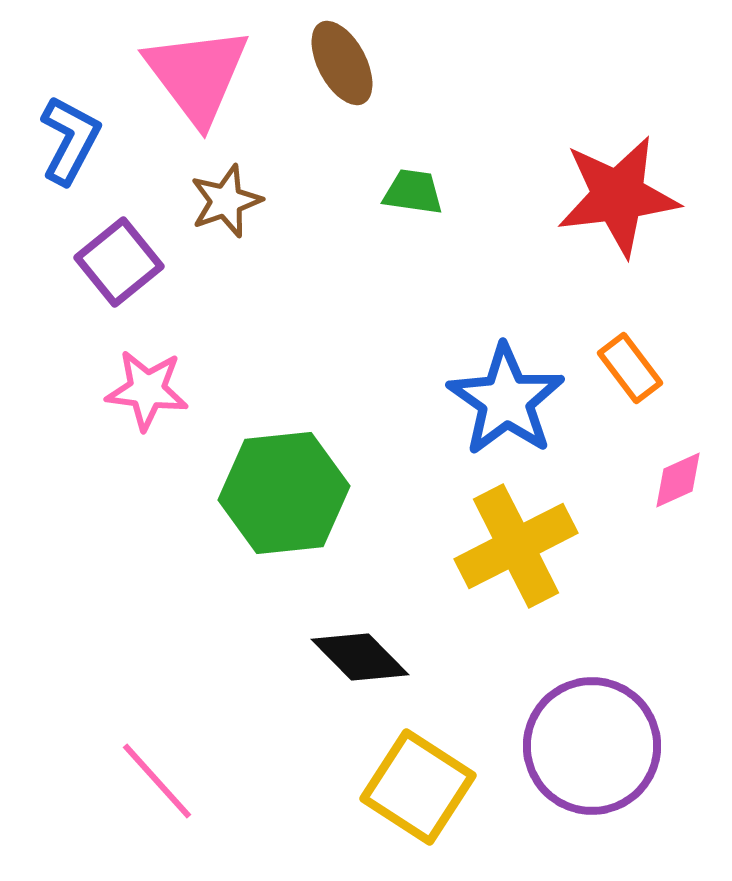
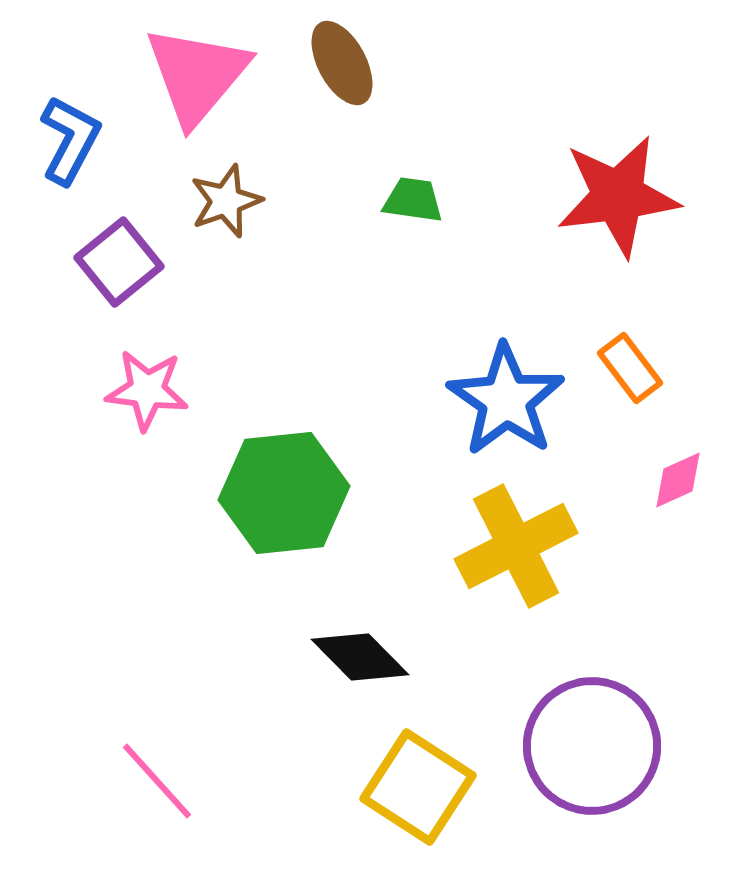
pink triangle: rotated 17 degrees clockwise
green trapezoid: moved 8 px down
